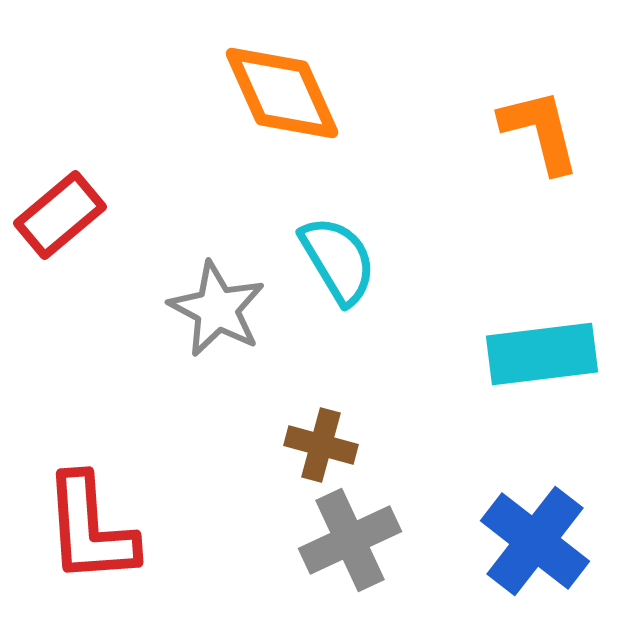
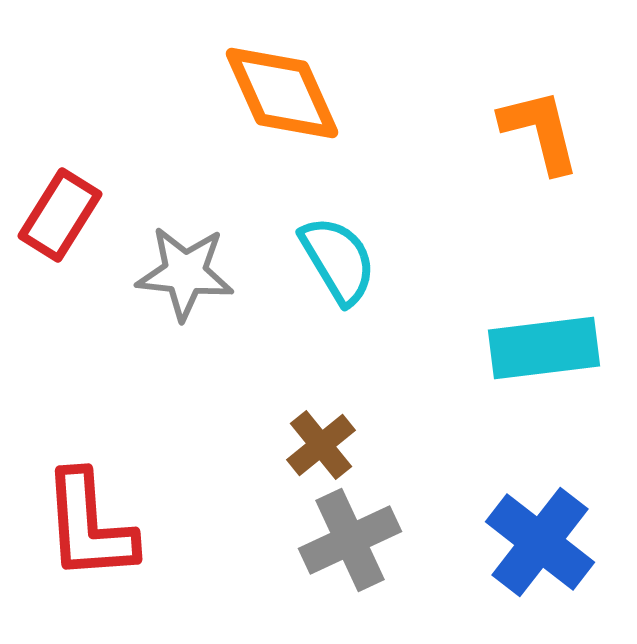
red rectangle: rotated 18 degrees counterclockwise
gray star: moved 32 px left, 36 px up; rotated 22 degrees counterclockwise
cyan rectangle: moved 2 px right, 6 px up
brown cross: rotated 36 degrees clockwise
red L-shape: moved 1 px left, 3 px up
blue cross: moved 5 px right, 1 px down
